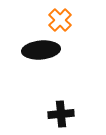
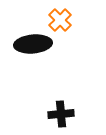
black ellipse: moved 8 px left, 6 px up
